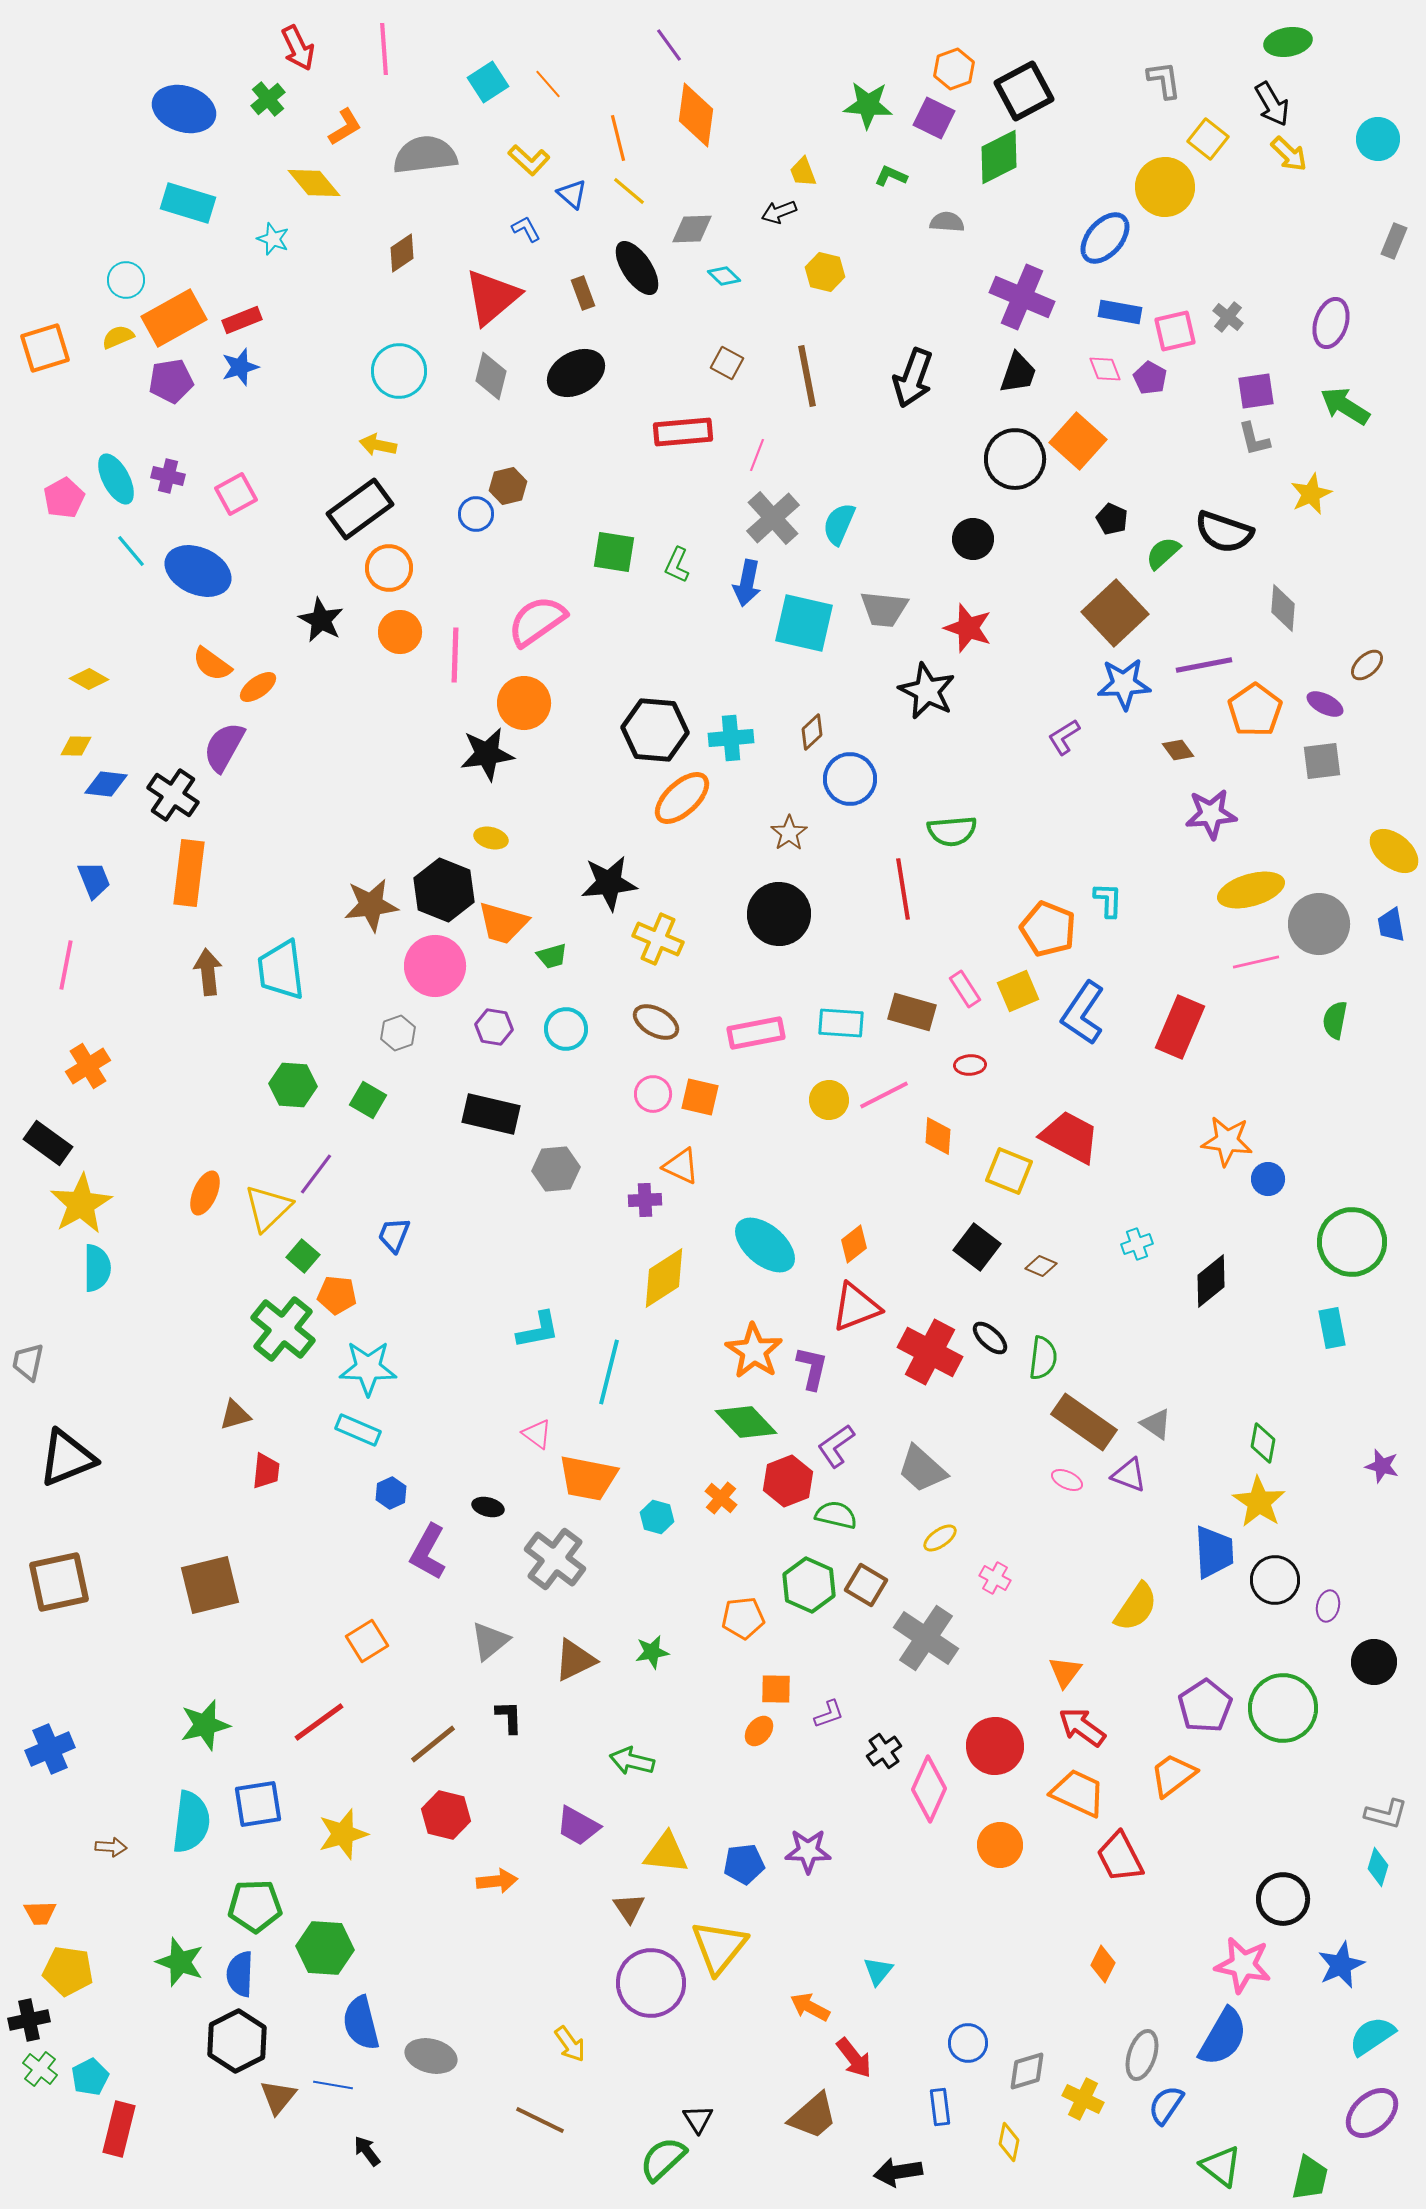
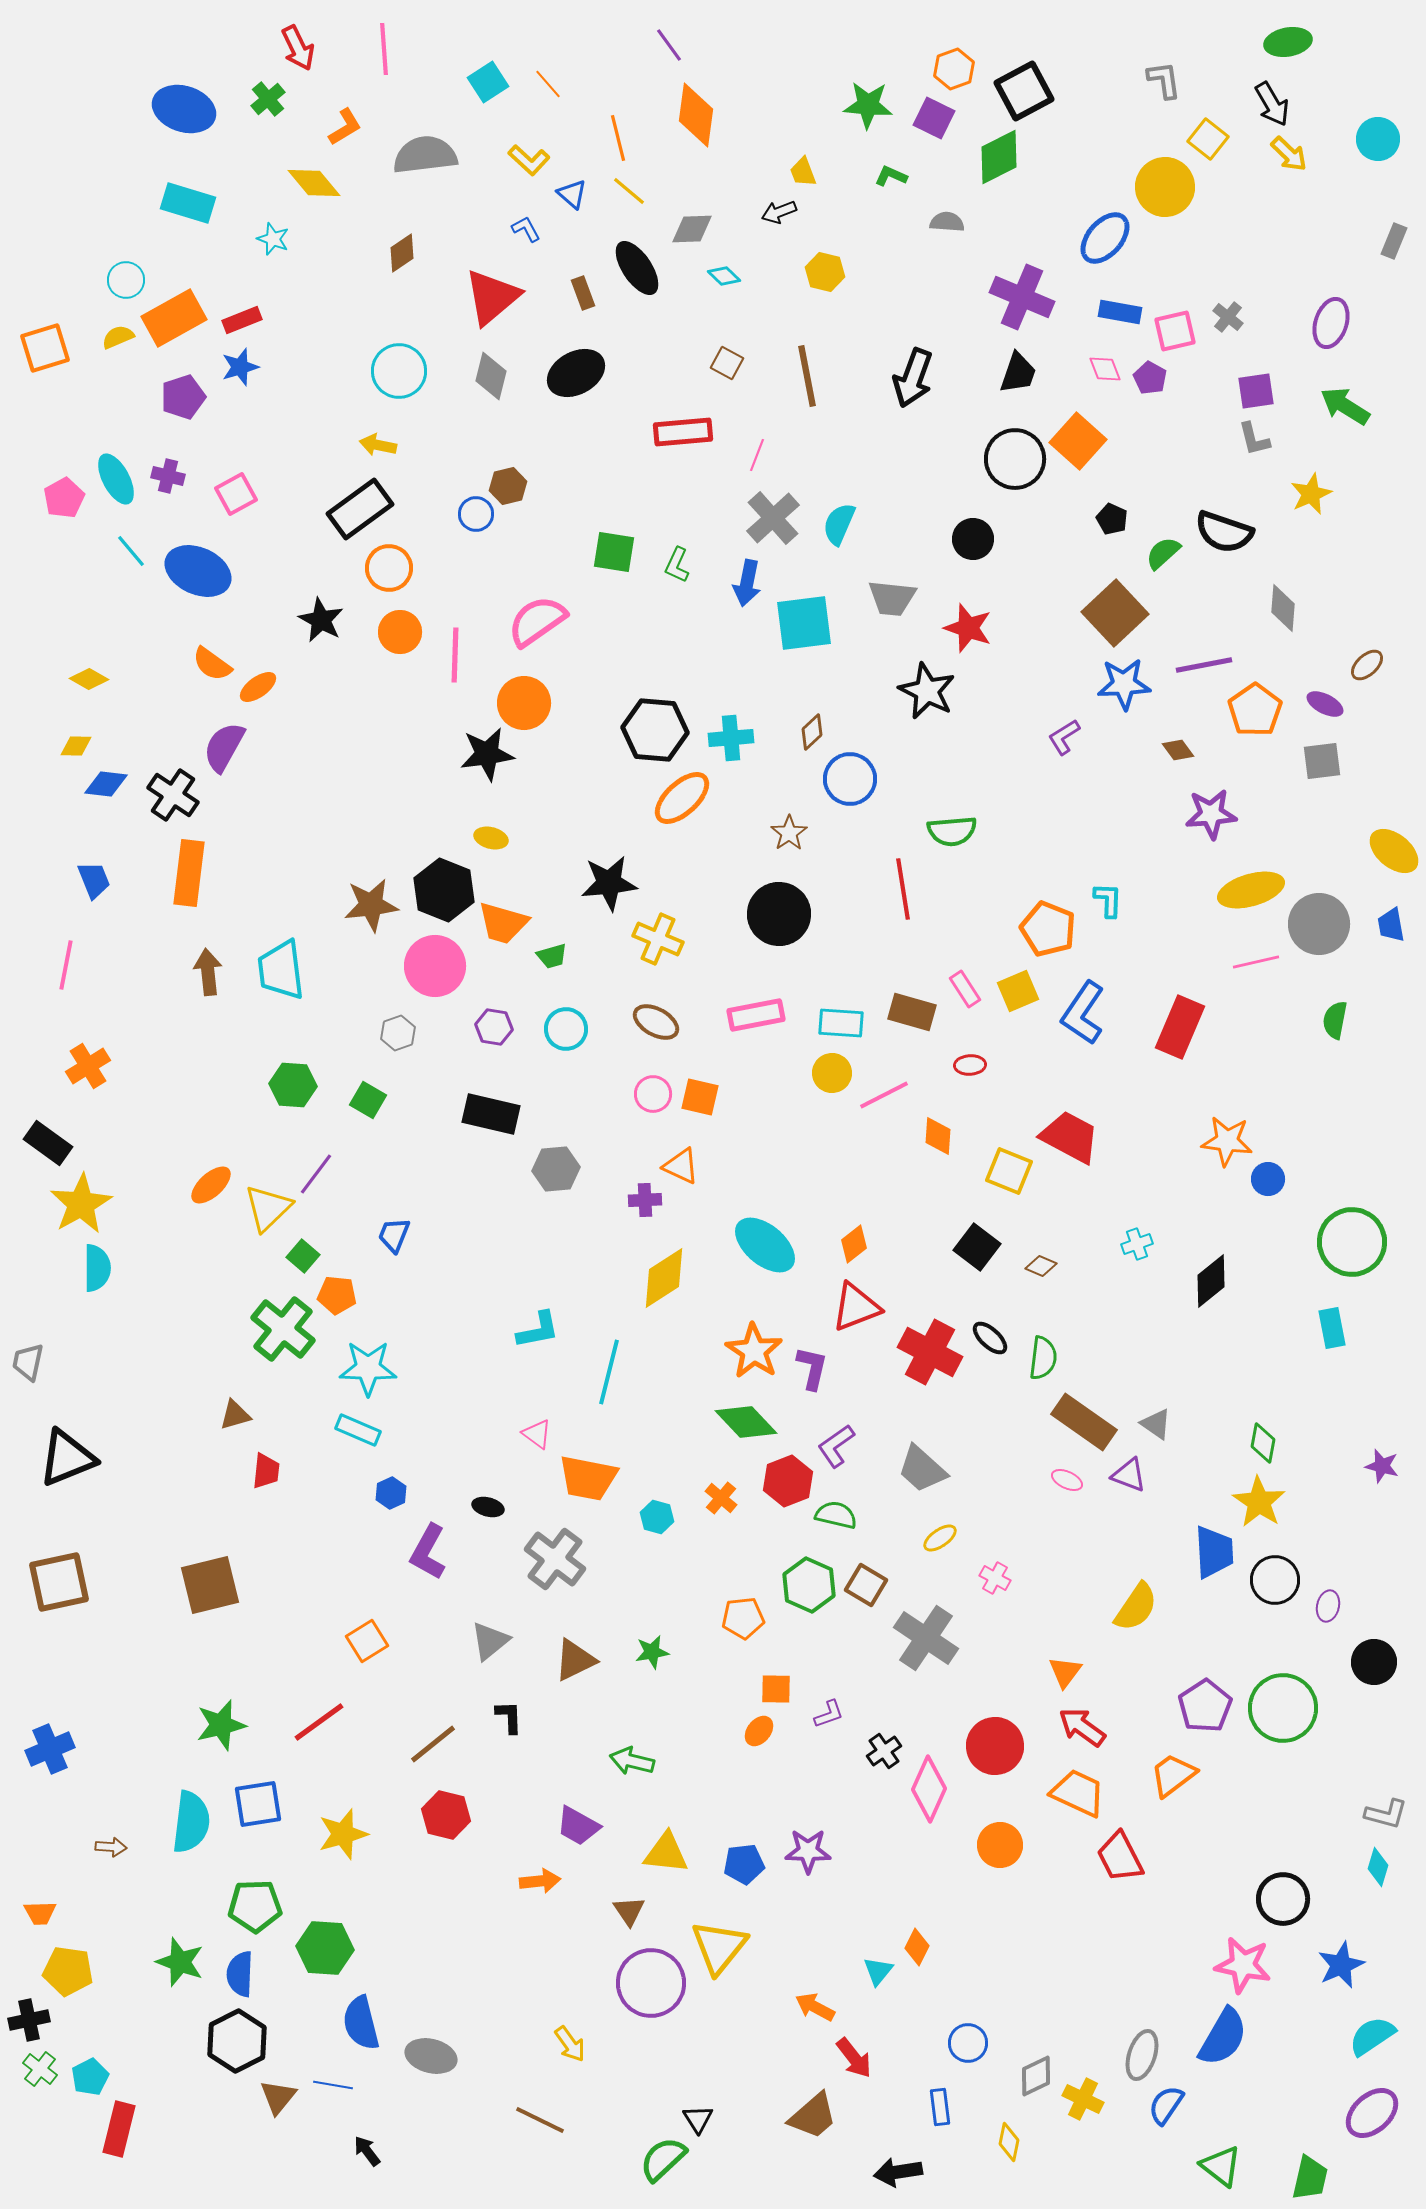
purple pentagon at (171, 381): moved 12 px right, 16 px down; rotated 9 degrees counterclockwise
gray trapezoid at (884, 609): moved 8 px right, 11 px up
cyan square at (804, 623): rotated 20 degrees counterclockwise
pink rectangle at (756, 1033): moved 18 px up
yellow circle at (829, 1100): moved 3 px right, 27 px up
orange ellipse at (205, 1193): moved 6 px right, 8 px up; rotated 24 degrees clockwise
green star at (205, 1725): moved 16 px right
orange arrow at (497, 1881): moved 43 px right
brown triangle at (629, 1908): moved 3 px down
orange diamond at (1103, 1964): moved 186 px left, 17 px up
orange arrow at (810, 2007): moved 5 px right
gray diamond at (1027, 2071): moved 9 px right, 5 px down; rotated 9 degrees counterclockwise
